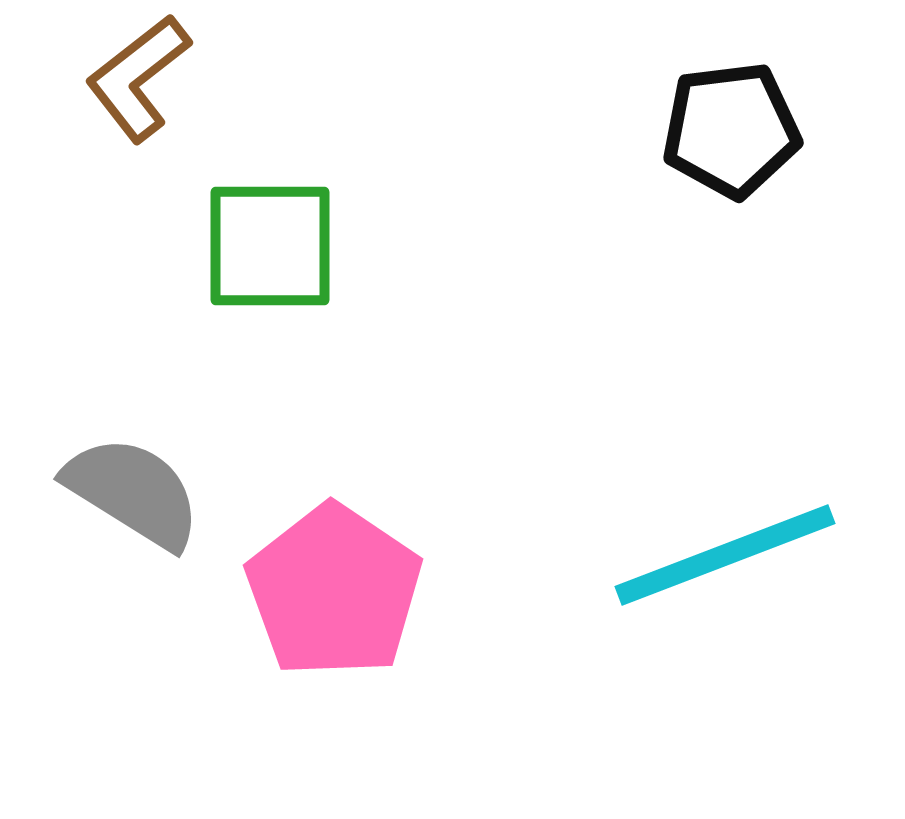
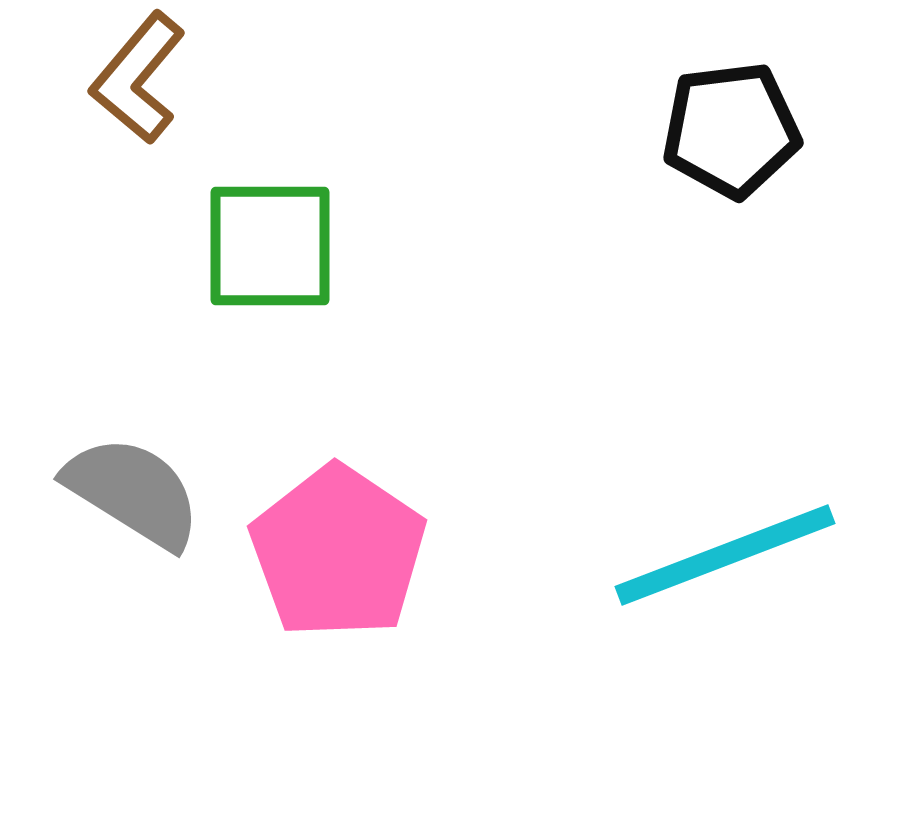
brown L-shape: rotated 12 degrees counterclockwise
pink pentagon: moved 4 px right, 39 px up
